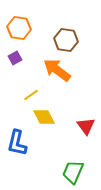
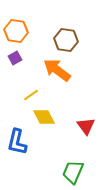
orange hexagon: moved 3 px left, 3 px down
blue L-shape: moved 1 px up
